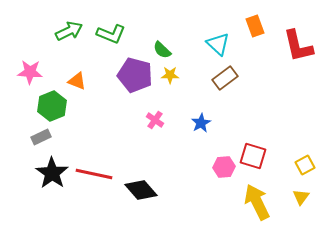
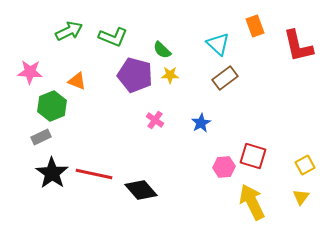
green L-shape: moved 2 px right, 3 px down
yellow arrow: moved 5 px left
